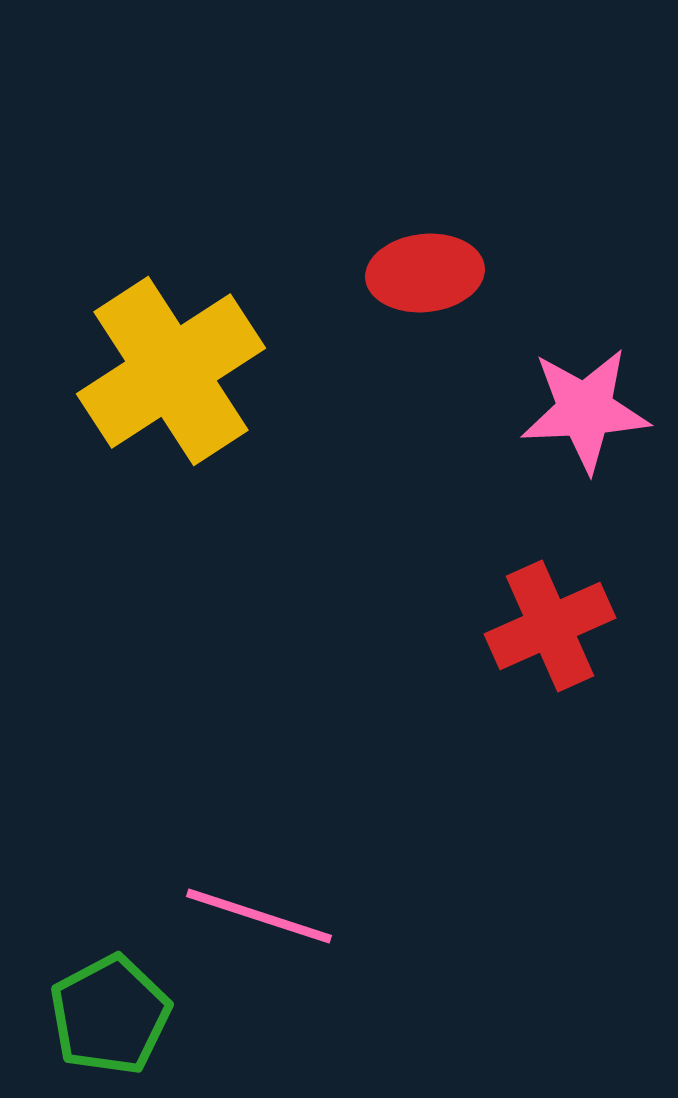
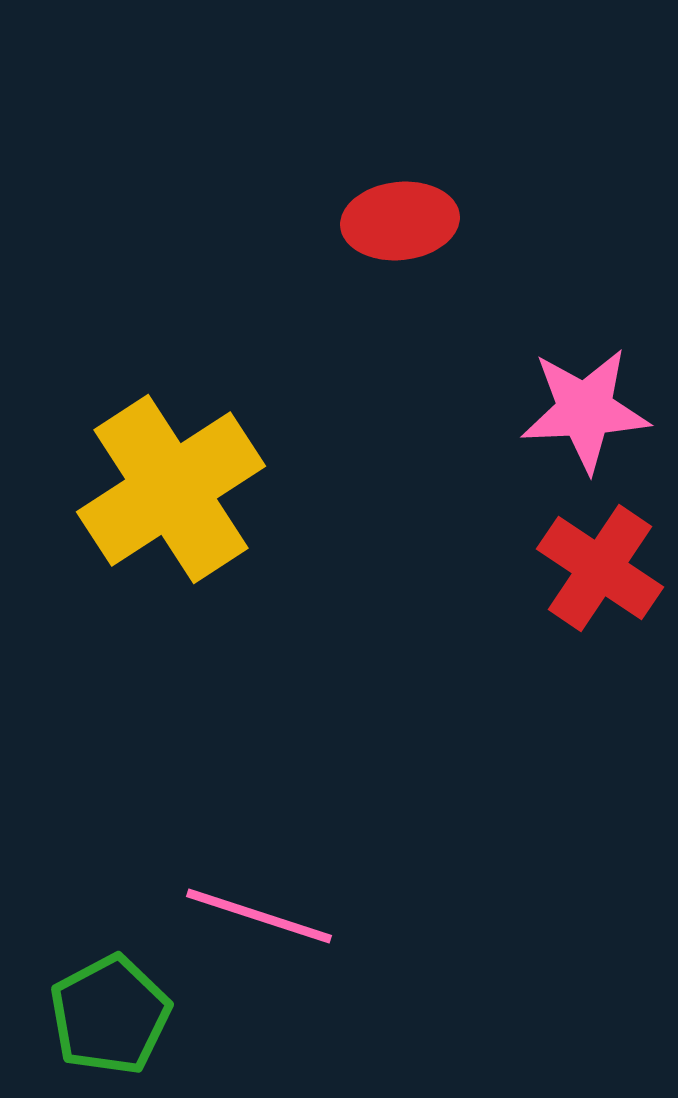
red ellipse: moved 25 px left, 52 px up
yellow cross: moved 118 px down
red cross: moved 50 px right, 58 px up; rotated 32 degrees counterclockwise
